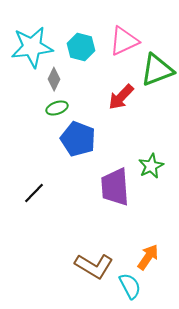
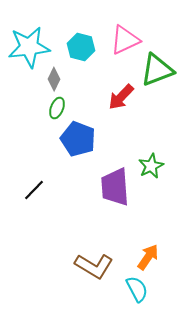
pink triangle: moved 1 px right, 1 px up
cyan star: moved 3 px left
green ellipse: rotated 50 degrees counterclockwise
black line: moved 3 px up
cyan semicircle: moved 7 px right, 3 px down
